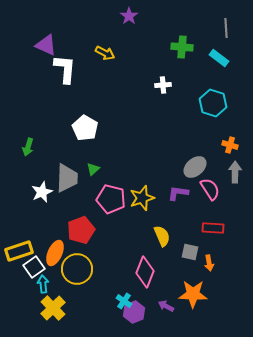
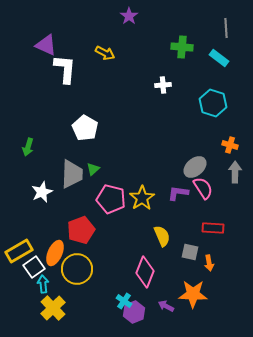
gray trapezoid: moved 5 px right, 4 px up
pink semicircle: moved 7 px left, 1 px up
yellow star: rotated 15 degrees counterclockwise
yellow rectangle: rotated 12 degrees counterclockwise
